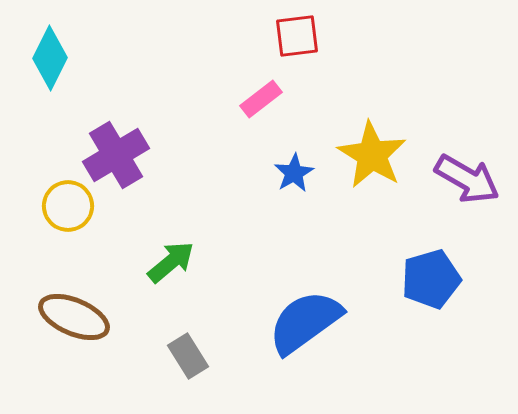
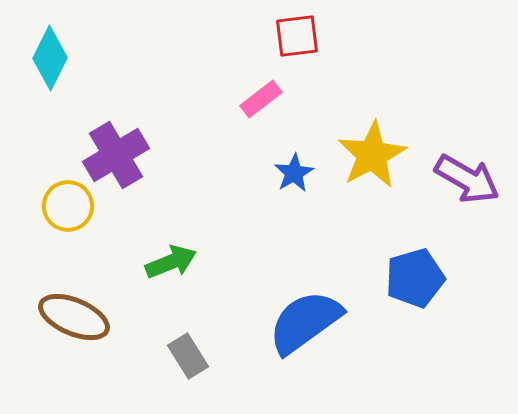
yellow star: rotated 12 degrees clockwise
green arrow: rotated 18 degrees clockwise
blue pentagon: moved 16 px left, 1 px up
